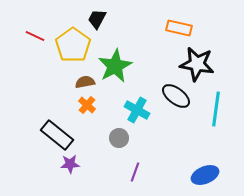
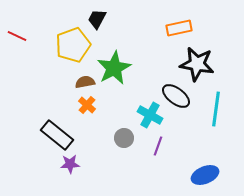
orange rectangle: rotated 25 degrees counterclockwise
red line: moved 18 px left
yellow pentagon: rotated 16 degrees clockwise
green star: moved 1 px left, 2 px down
cyan cross: moved 13 px right, 5 px down
gray circle: moved 5 px right
purple line: moved 23 px right, 26 px up
